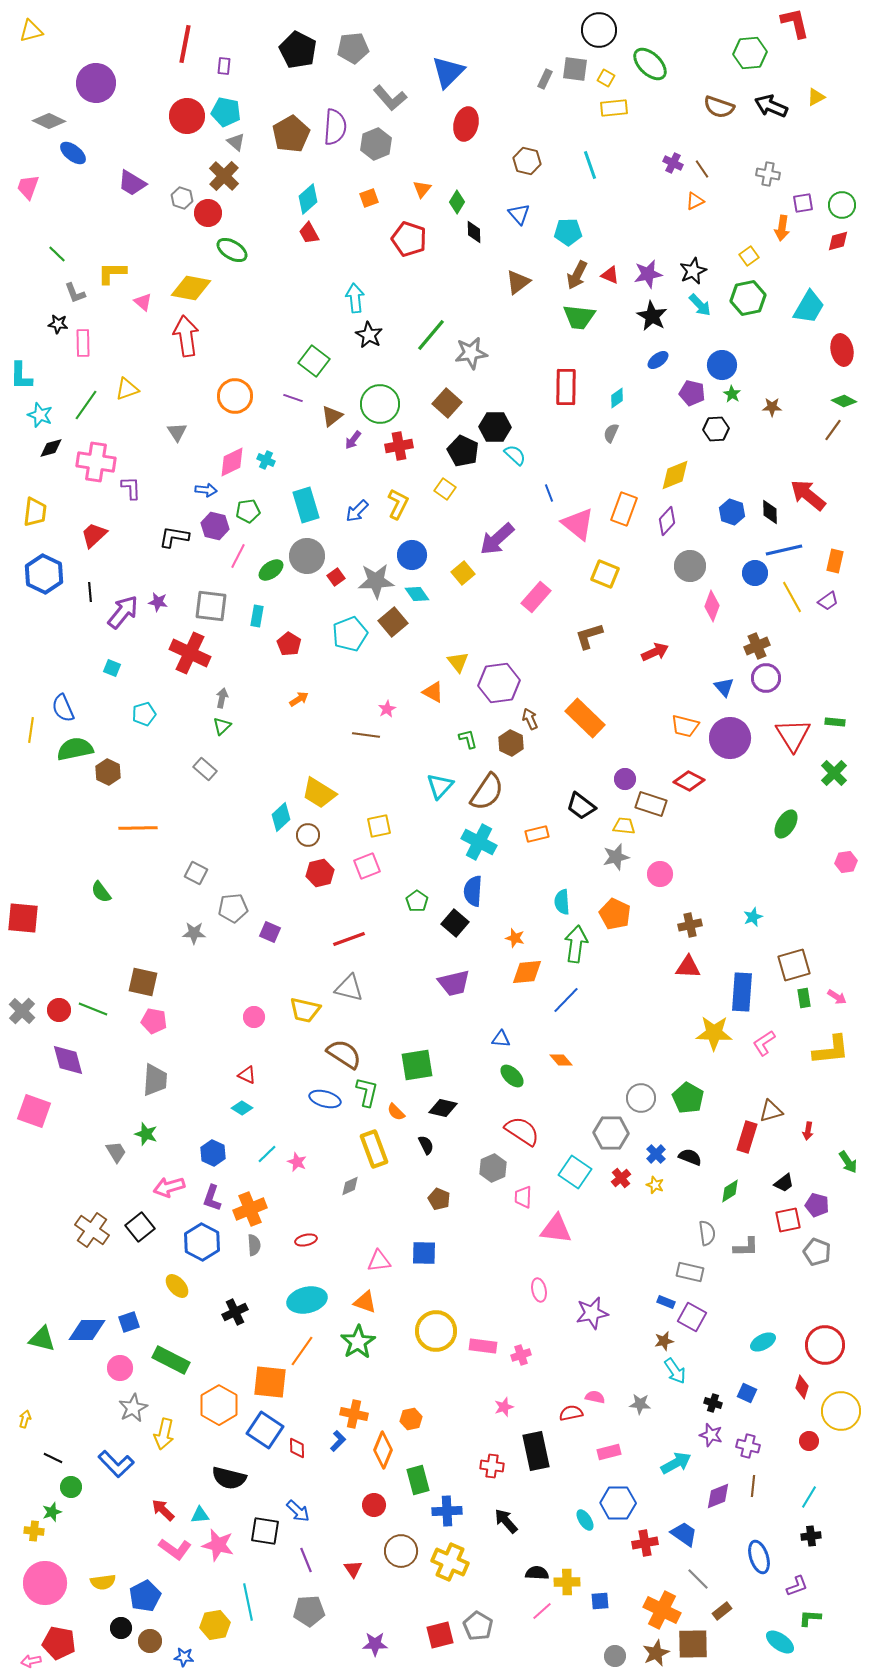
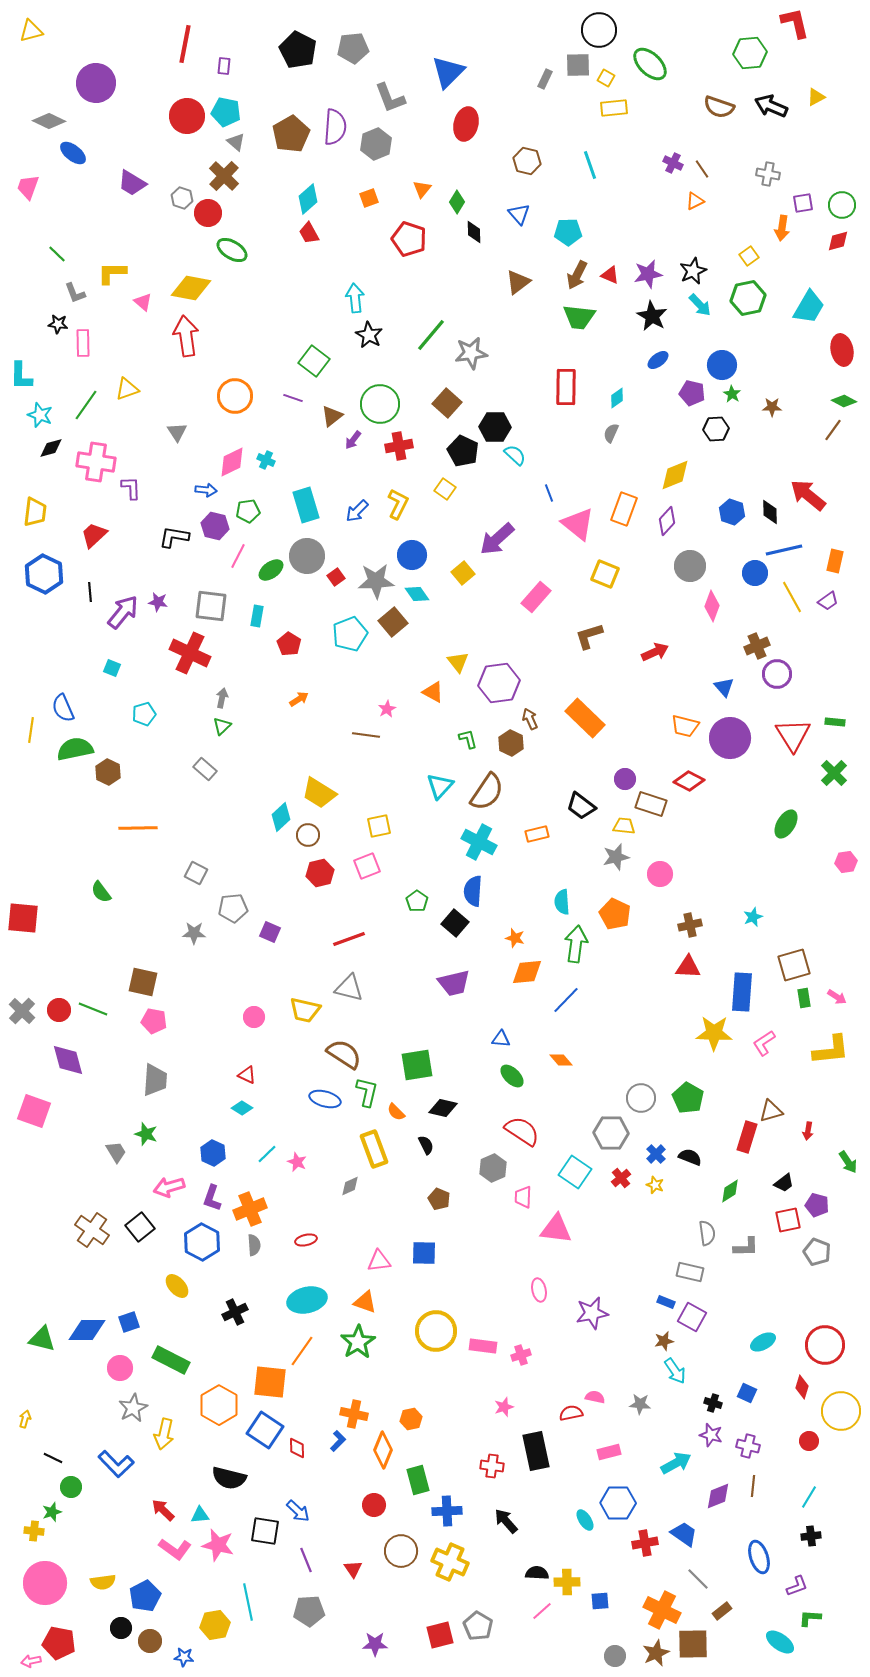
gray square at (575, 69): moved 3 px right, 4 px up; rotated 8 degrees counterclockwise
gray L-shape at (390, 98): rotated 20 degrees clockwise
purple circle at (766, 678): moved 11 px right, 4 px up
